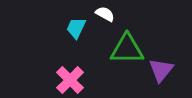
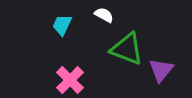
white semicircle: moved 1 px left, 1 px down
cyan trapezoid: moved 14 px left, 3 px up
green triangle: rotated 21 degrees clockwise
